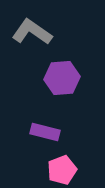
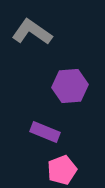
purple hexagon: moved 8 px right, 8 px down
purple rectangle: rotated 8 degrees clockwise
